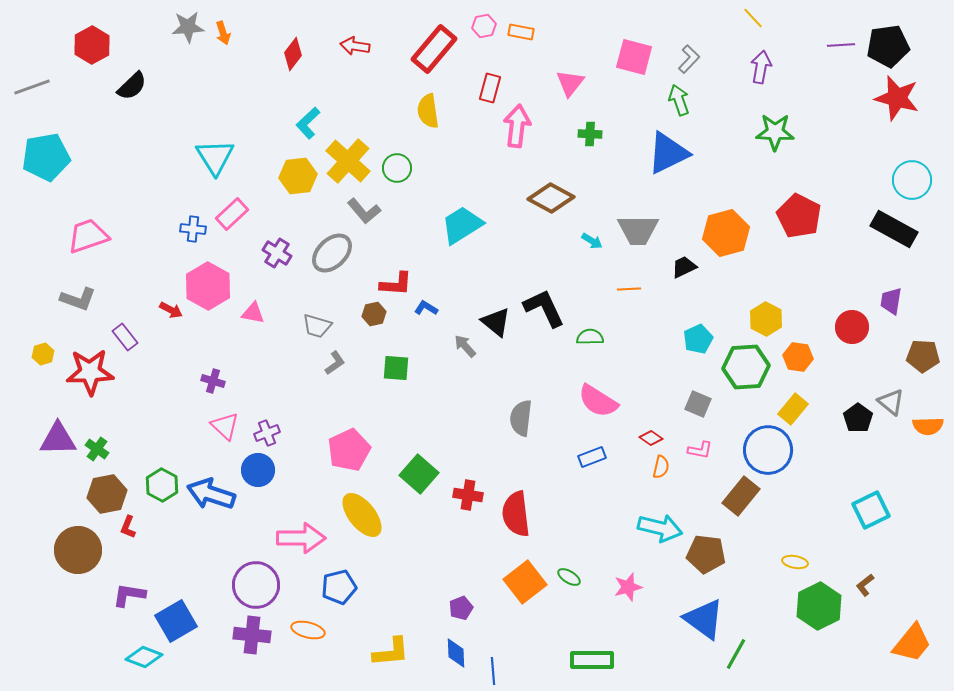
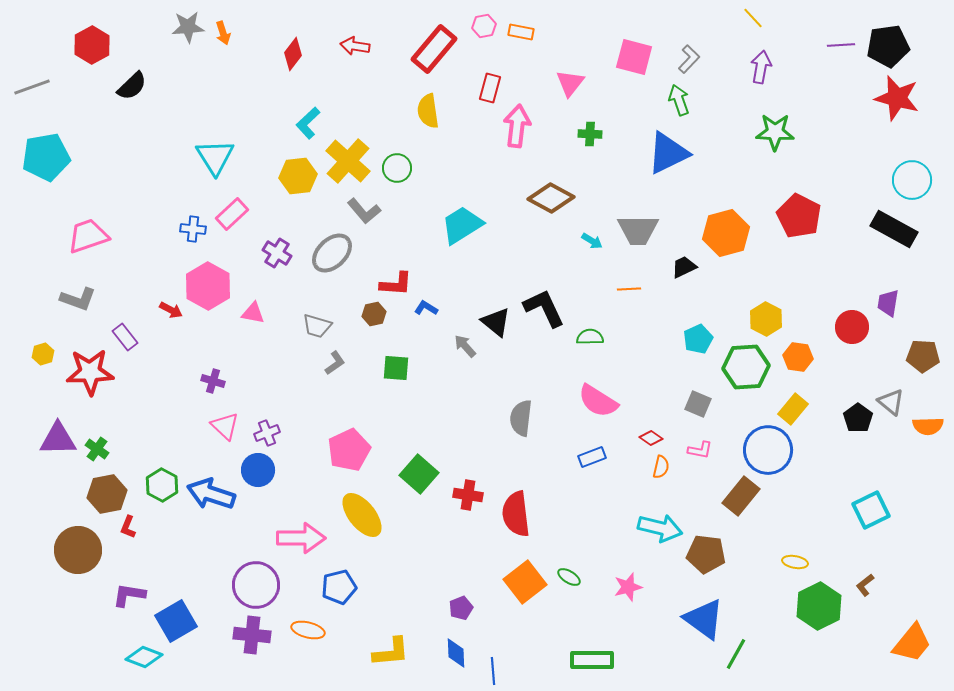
purple trapezoid at (891, 301): moved 3 px left, 2 px down
